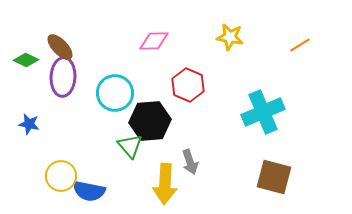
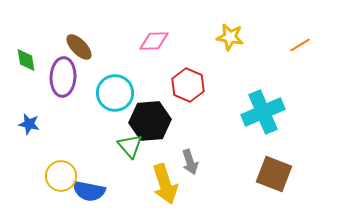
brown ellipse: moved 19 px right
green diamond: rotated 55 degrees clockwise
brown square: moved 3 px up; rotated 6 degrees clockwise
yellow arrow: rotated 21 degrees counterclockwise
